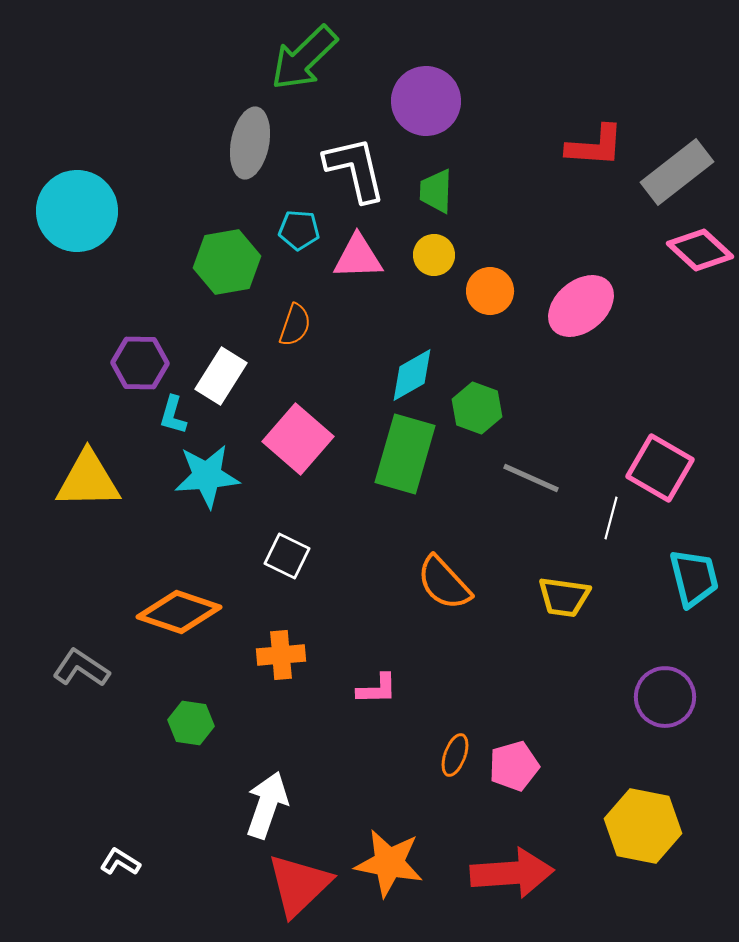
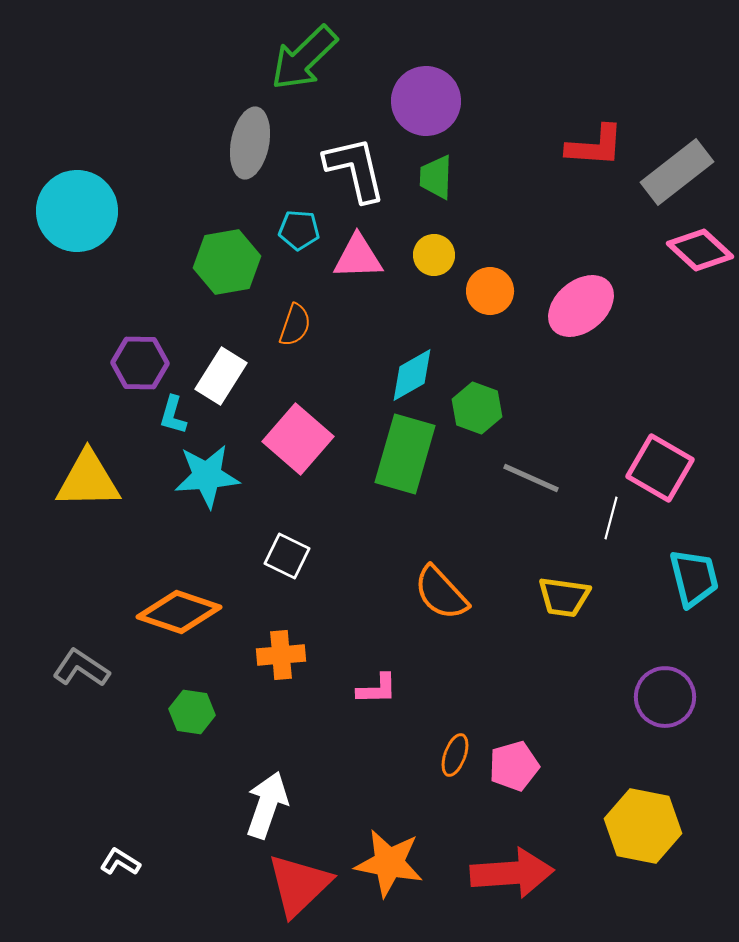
green trapezoid at (436, 191): moved 14 px up
orange semicircle at (444, 583): moved 3 px left, 10 px down
green hexagon at (191, 723): moved 1 px right, 11 px up
